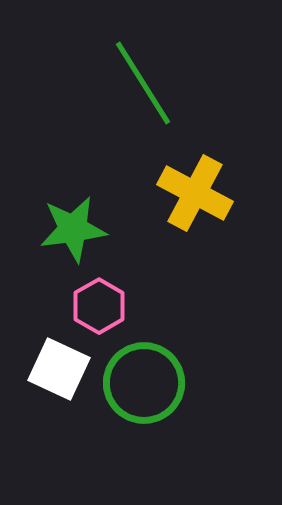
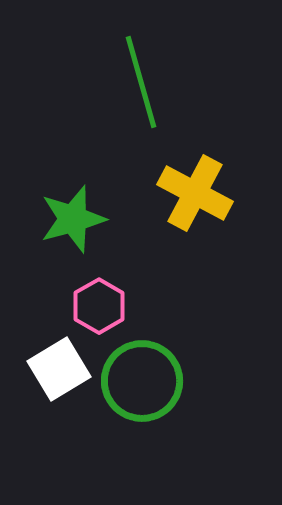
green line: moved 2 px left, 1 px up; rotated 16 degrees clockwise
green star: moved 10 px up; rotated 8 degrees counterclockwise
white square: rotated 34 degrees clockwise
green circle: moved 2 px left, 2 px up
